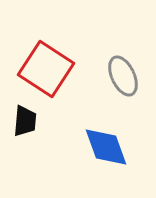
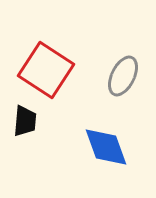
red square: moved 1 px down
gray ellipse: rotated 51 degrees clockwise
